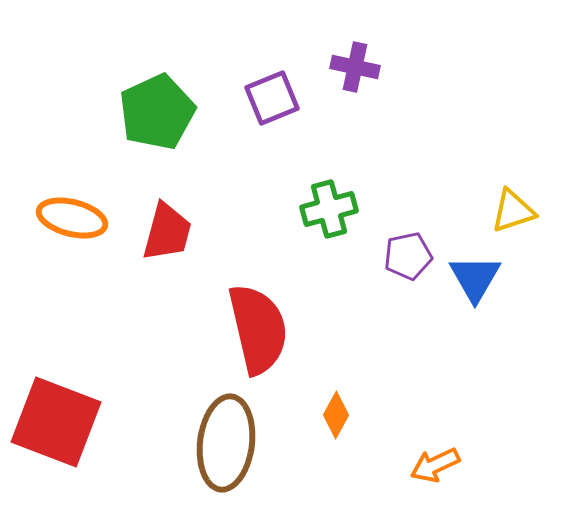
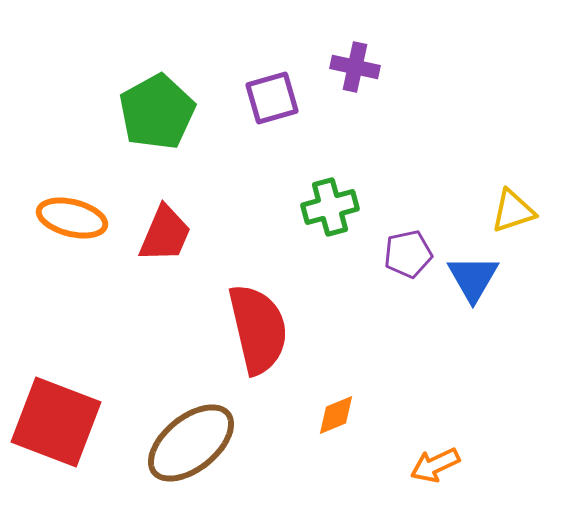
purple square: rotated 6 degrees clockwise
green pentagon: rotated 4 degrees counterclockwise
green cross: moved 1 px right, 2 px up
red trapezoid: moved 2 px left, 2 px down; rotated 8 degrees clockwise
purple pentagon: moved 2 px up
blue triangle: moved 2 px left
orange diamond: rotated 39 degrees clockwise
brown ellipse: moved 35 px left; rotated 44 degrees clockwise
